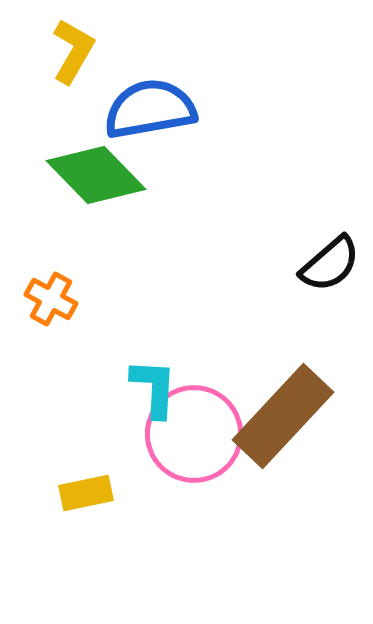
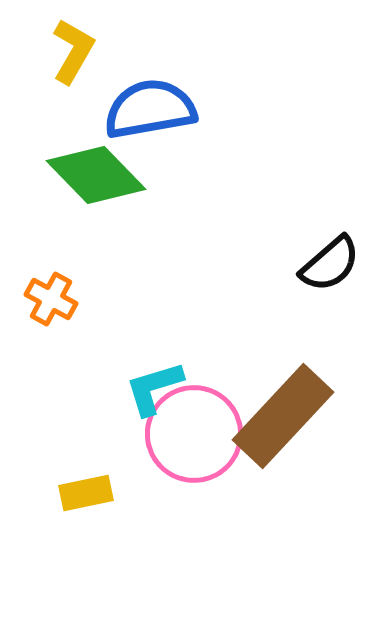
cyan L-shape: rotated 110 degrees counterclockwise
